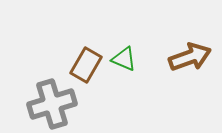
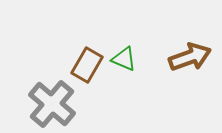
brown rectangle: moved 1 px right
gray cross: rotated 33 degrees counterclockwise
